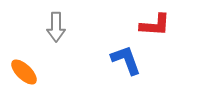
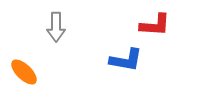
blue L-shape: rotated 120 degrees clockwise
